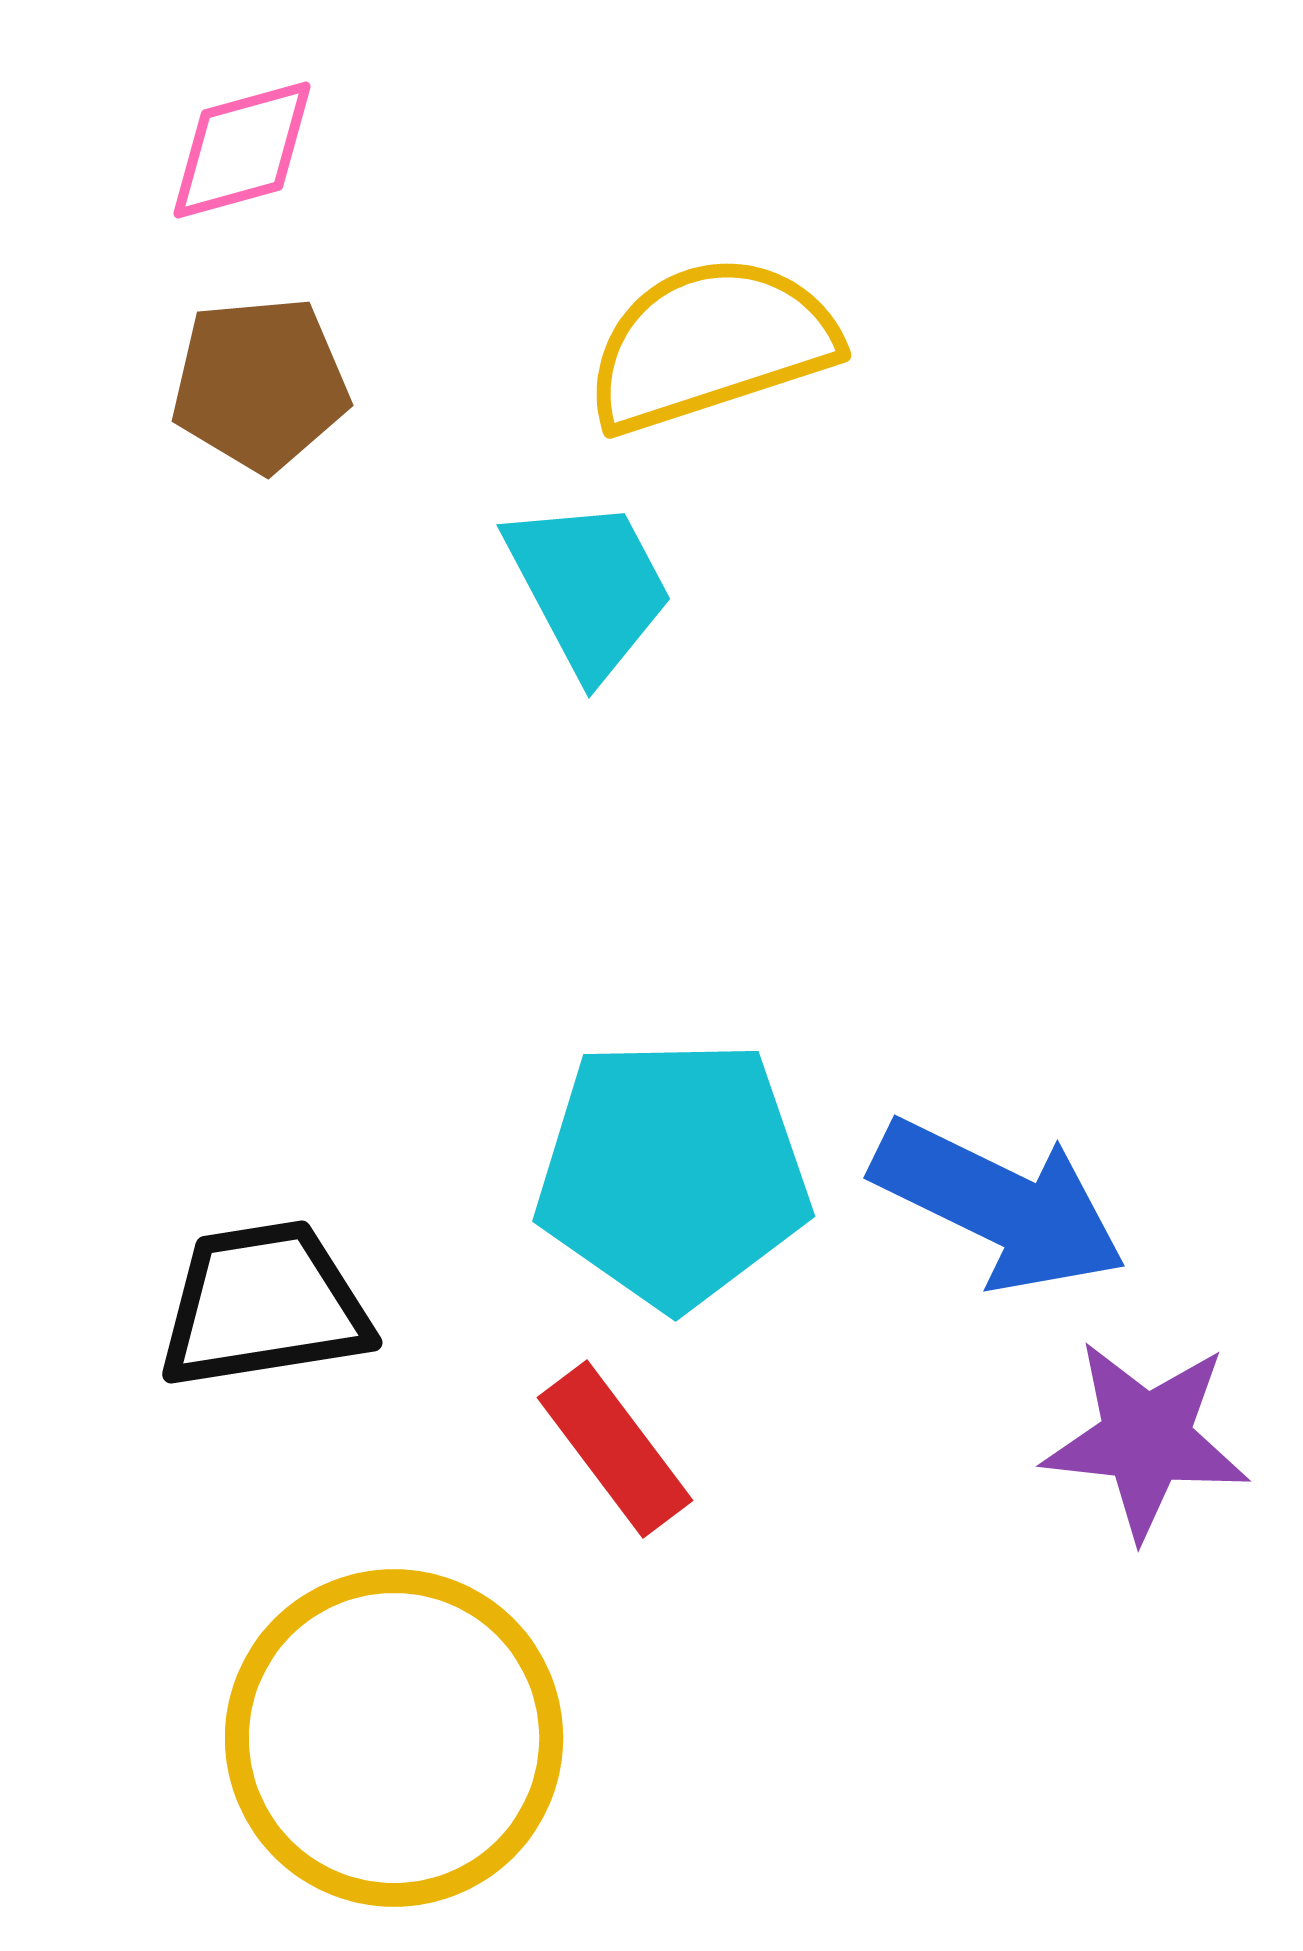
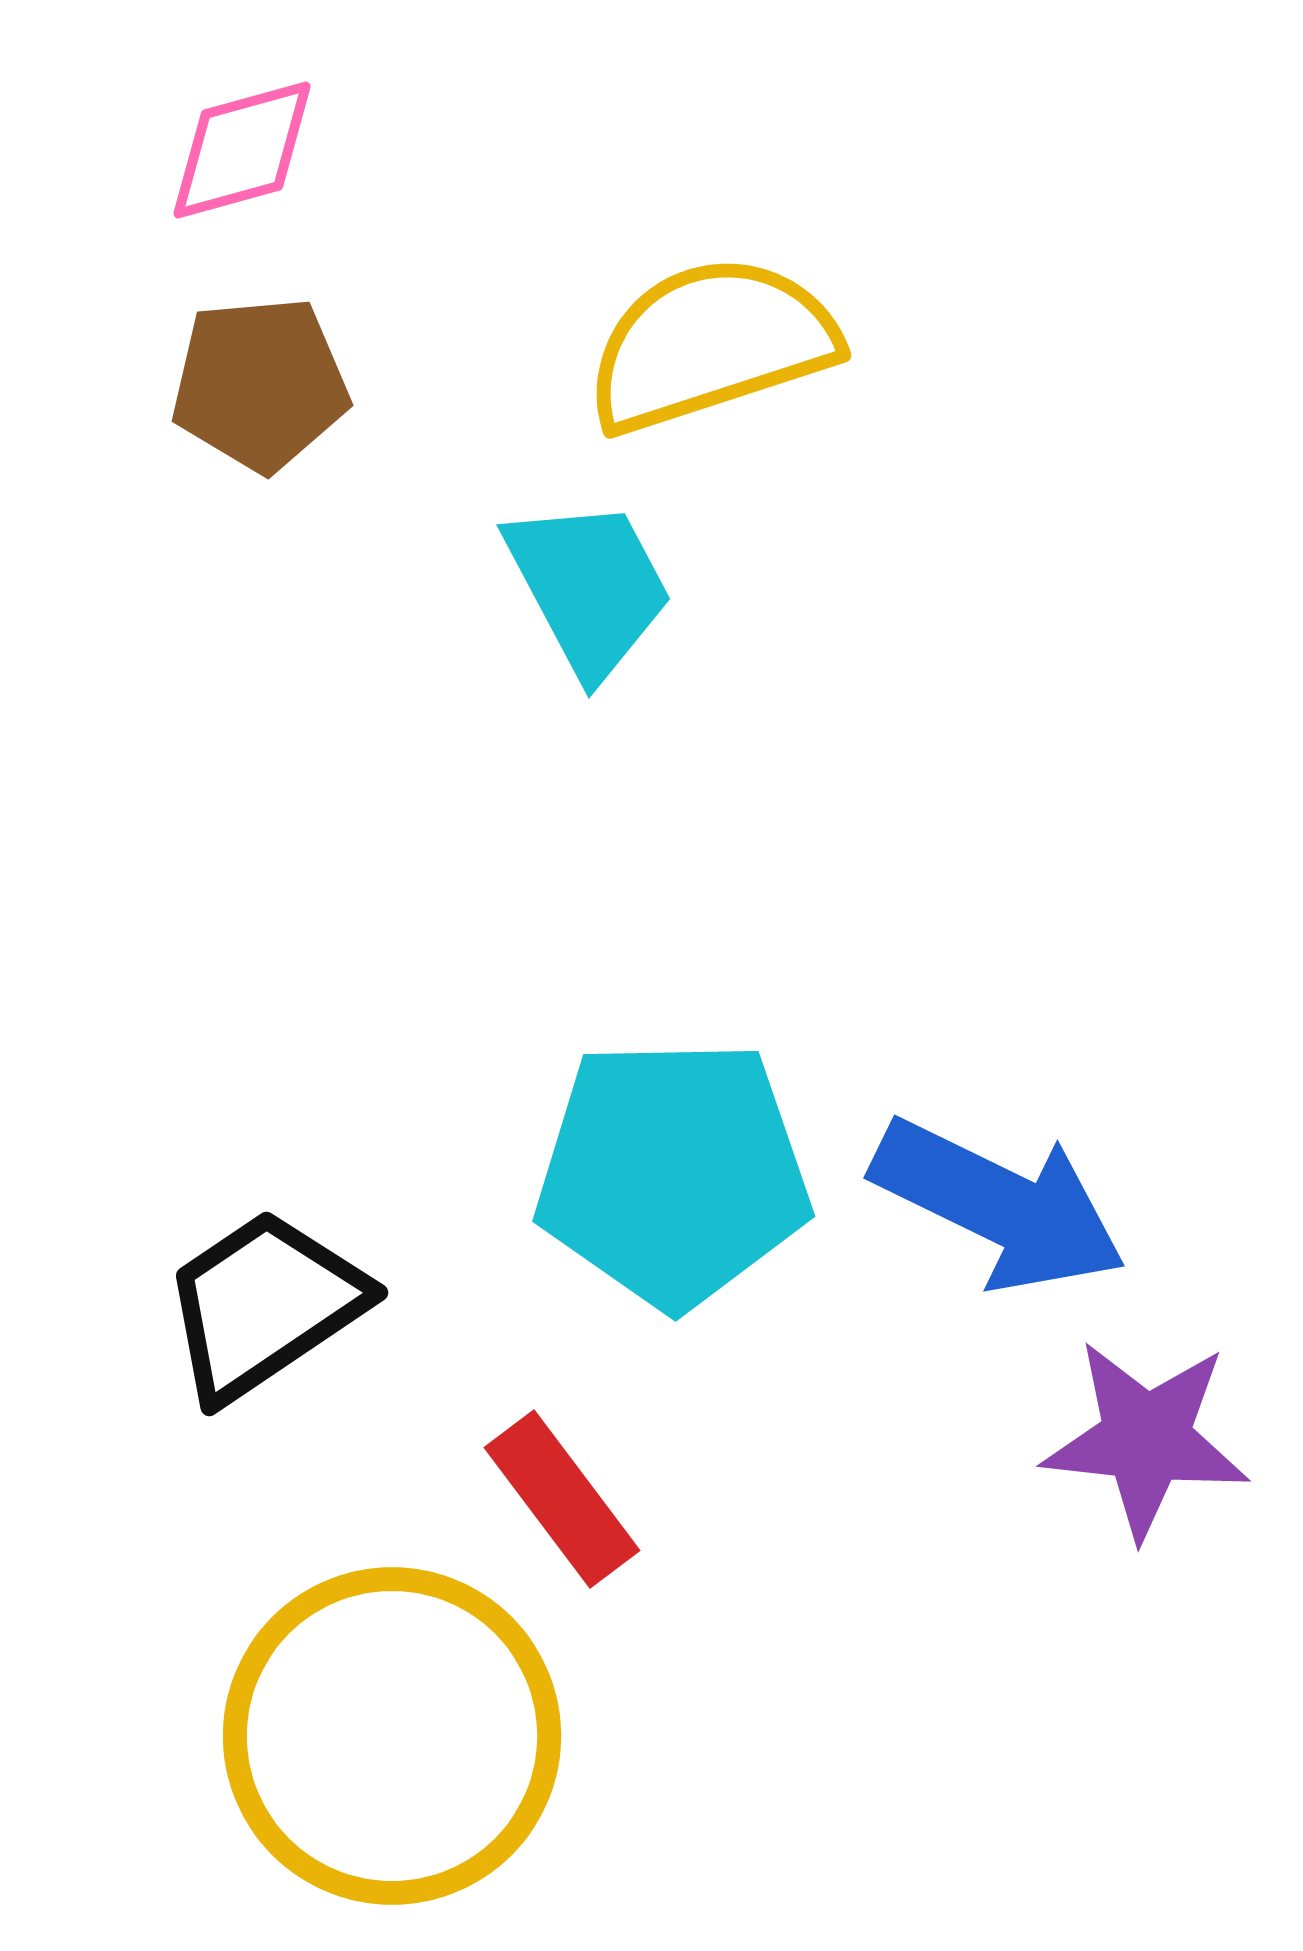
black trapezoid: rotated 25 degrees counterclockwise
red rectangle: moved 53 px left, 50 px down
yellow circle: moved 2 px left, 2 px up
